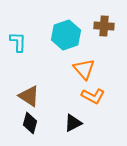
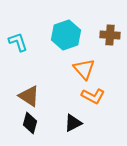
brown cross: moved 6 px right, 9 px down
cyan L-shape: rotated 20 degrees counterclockwise
